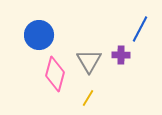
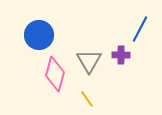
yellow line: moved 1 px left, 1 px down; rotated 66 degrees counterclockwise
